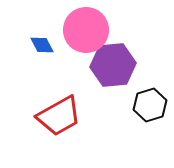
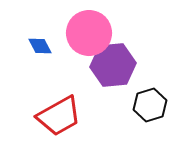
pink circle: moved 3 px right, 3 px down
blue diamond: moved 2 px left, 1 px down
